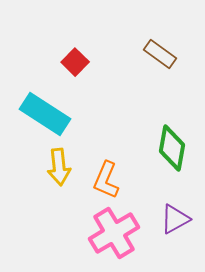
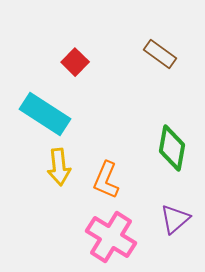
purple triangle: rotated 12 degrees counterclockwise
pink cross: moved 3 px left, 4 px down; rotated 27 degrees counterclockwise
